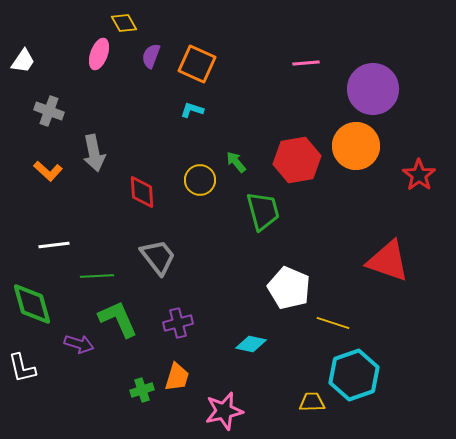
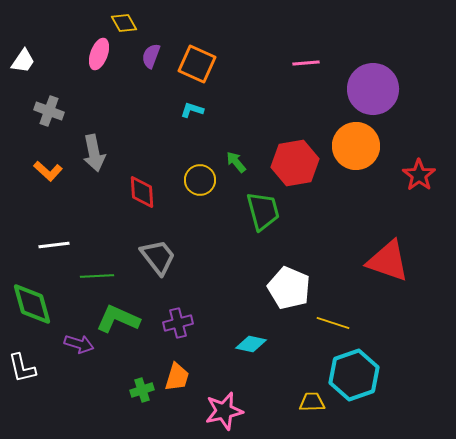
red hexagon: moved 2 px left, 3 px down
green L-shape: rotated 42 degrees counterclockwise
